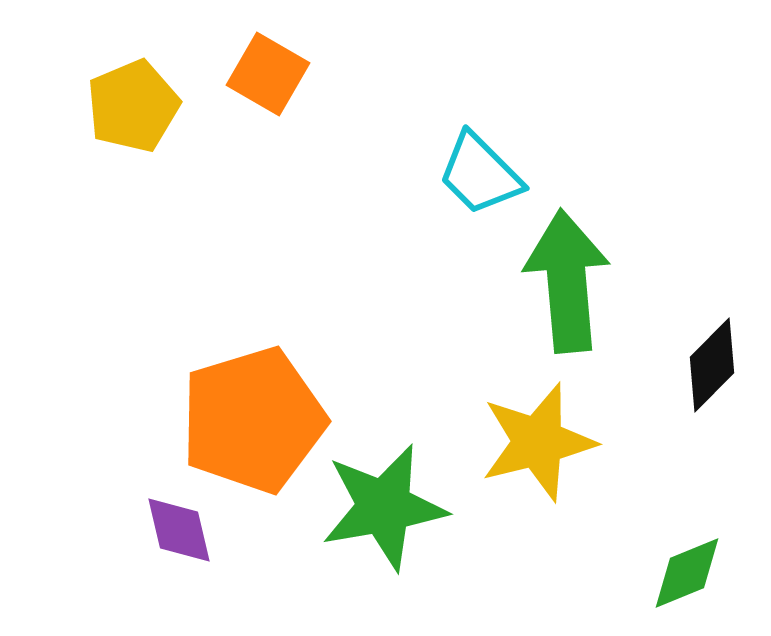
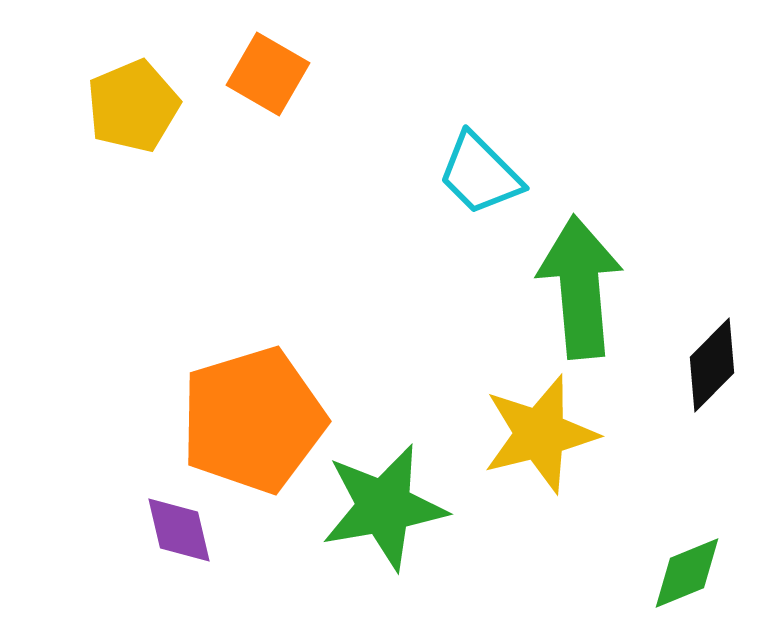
green arrow: moved 13 px right, 6 px down
yellow star: moved 2 px right, 8 px up
